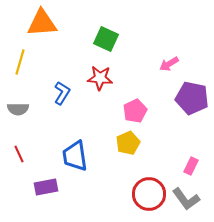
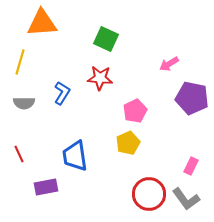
gray semicircle: moved 6 px right, 6 px up
